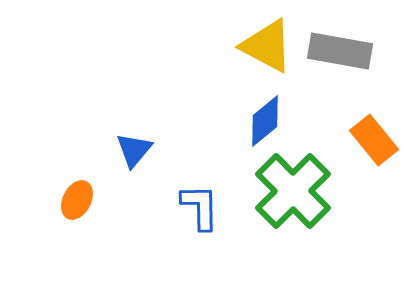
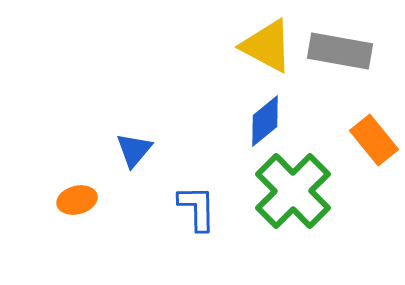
orange ellipse: rotated 48 degrees clockwise
blue L-shape: moved 3 px left, 1 px down
